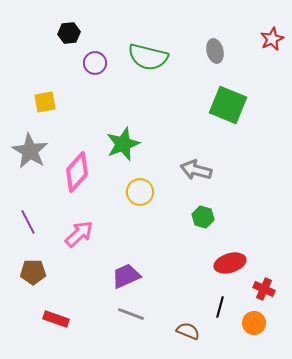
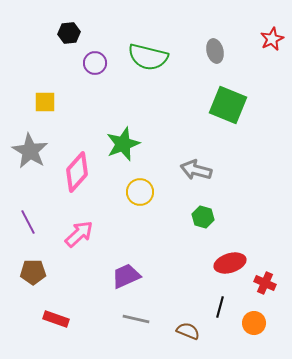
yellow square: rotated 10 degrees clockwise
red cross: moved 1 px right, 6 px up
gray line: moved 5 px right, 5 px down; rotated 8 degrees counterclockwise
